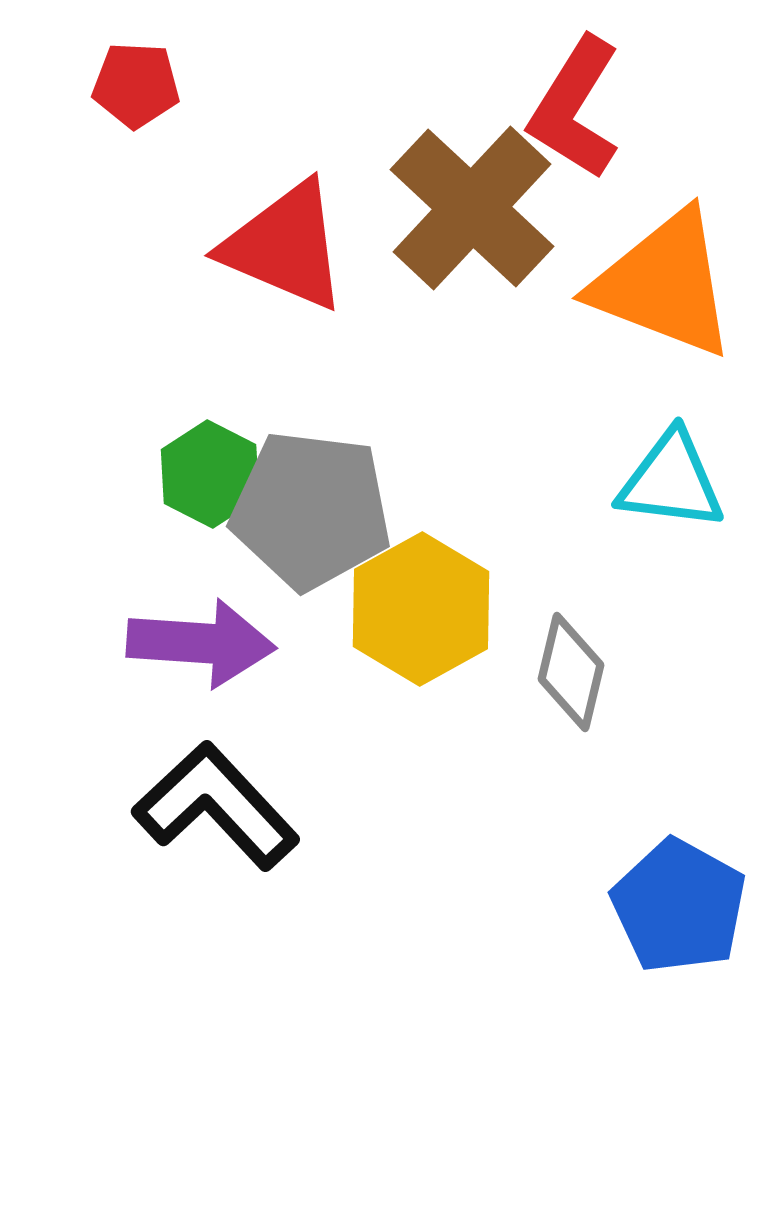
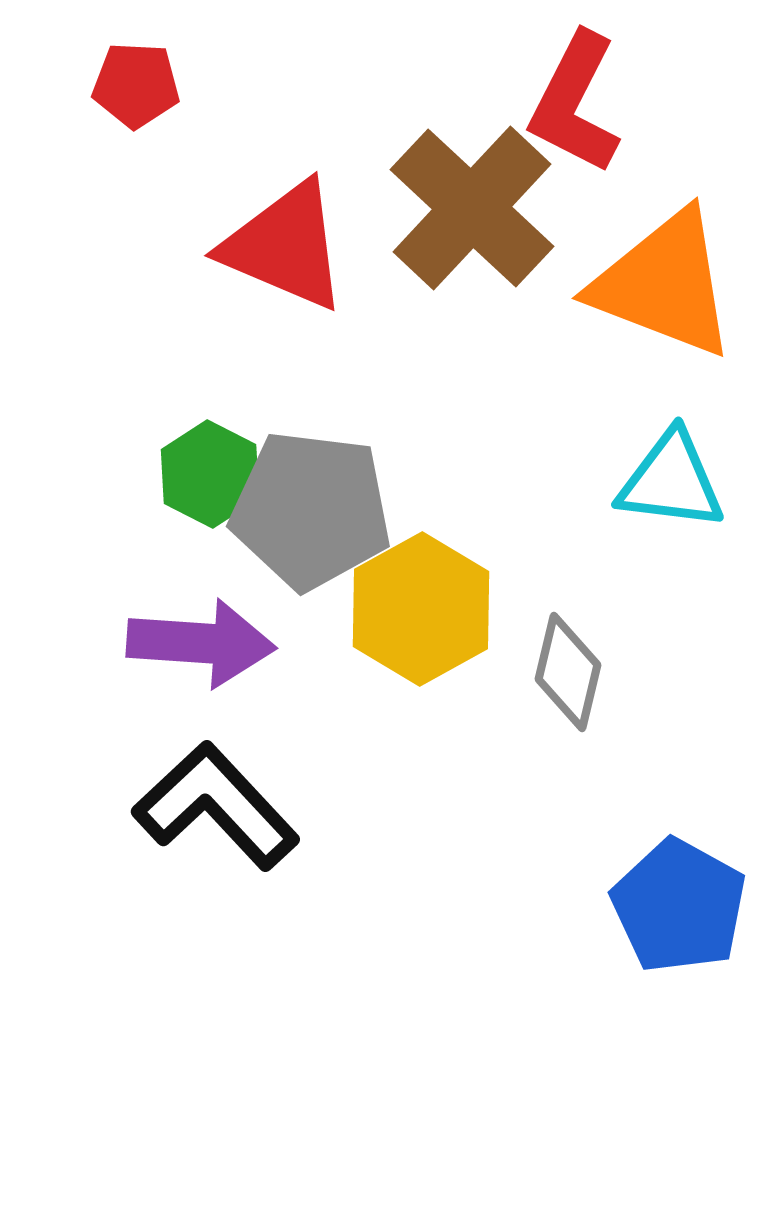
red L-shape: moved 5 px up; rotated 5 degrees counterclockwise
gray diamond: moved 3 px left
